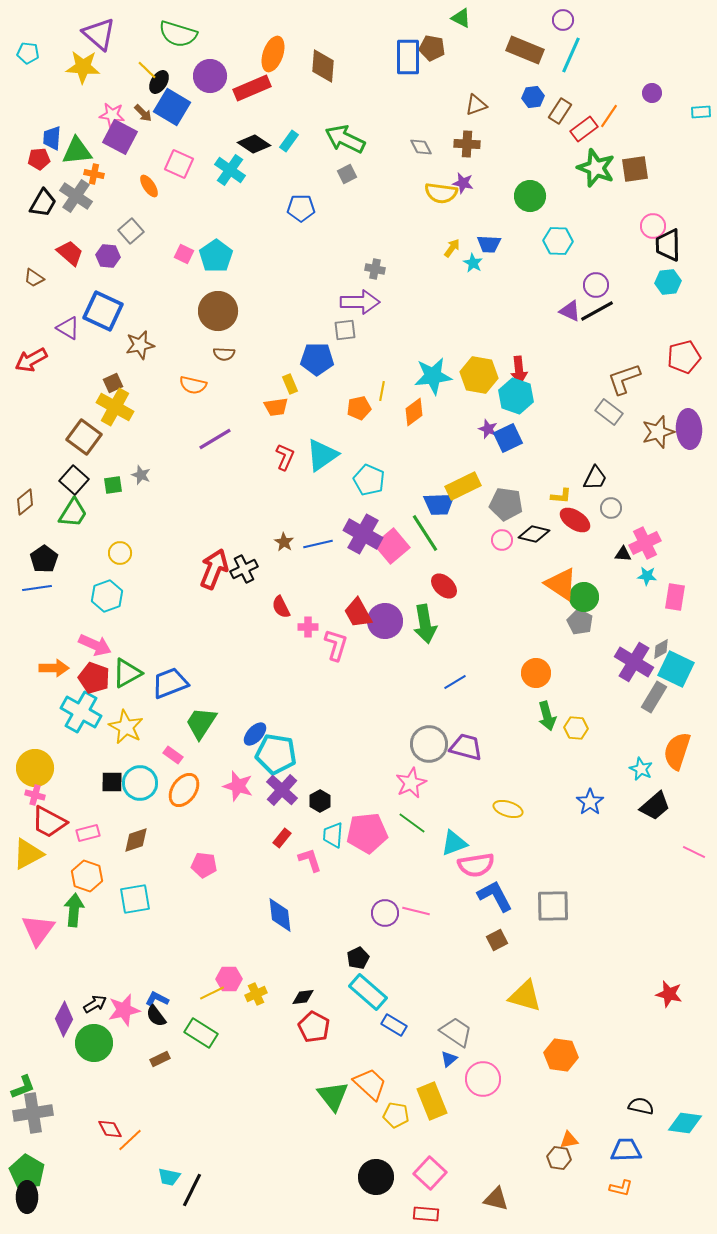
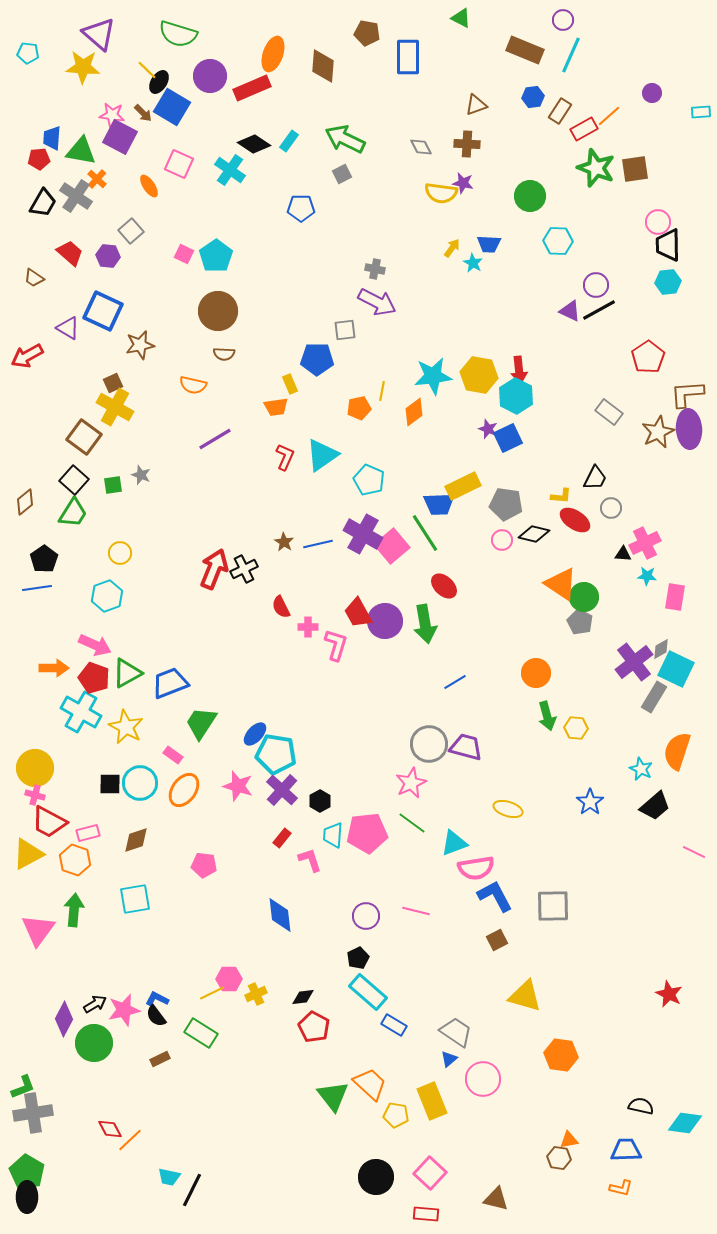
brown pentagon at (432, 48): moved 65 px left, 15 px up
orange line at (609, 116): rotated 15 degrees clockwise
red rectangle at (584, 129): rotated 8 degrees clockwise
green triangle at (77, 151): moved 4 px right; rotated 16 degrees clockwise
orange cross at (94, 174): moved 3 px right, 5 px down; rotated 30 degrees clockwise
gray square at (347, 174): moved 5 px left
pink circle at (653, 226): moved 5 px right, 4 px up
purple arrow at (360, 302): moved 17 px right; rotated 27 degrees clockwise
black line at (597, 311): moved 2 px right, 1 px up
red pentagon at (684, 357): moved 36 px left; rotated 20 degrees counterclockwise
red arrow at (31, 360): moved 4 px left, 4 px up
brown L-shape at (624, 379): moved 63 px right, 15 px down; rotated 15 degrees clockwise
cyan hexagon at (516, 396): rotated 8 degrees clockwise
brown star at (658, 432): rotated 8 degrees counterclockwise
purple cross at (634, 662): rotated 21 degrees clockwise
black square at (112, 782): moved 2 px left, 2 px down
pink semicircle at (476, 865): moved 3 px down
orange hexagon at (87, 876): moved 12 px left, 16 px up
purple circle at (385, 913): moved 19 px left, 3 px down
red star at (669, 994): rotated 12 degrees clockwise
